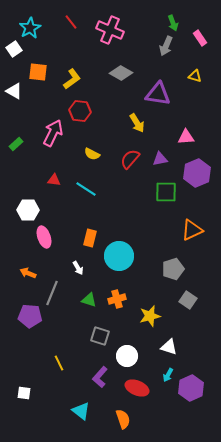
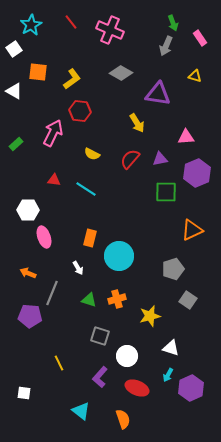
cyan star at (30, 28): moved 1 px right, 3 px up
white triangle at (169, 347): moved 2 px right, 1 px down
